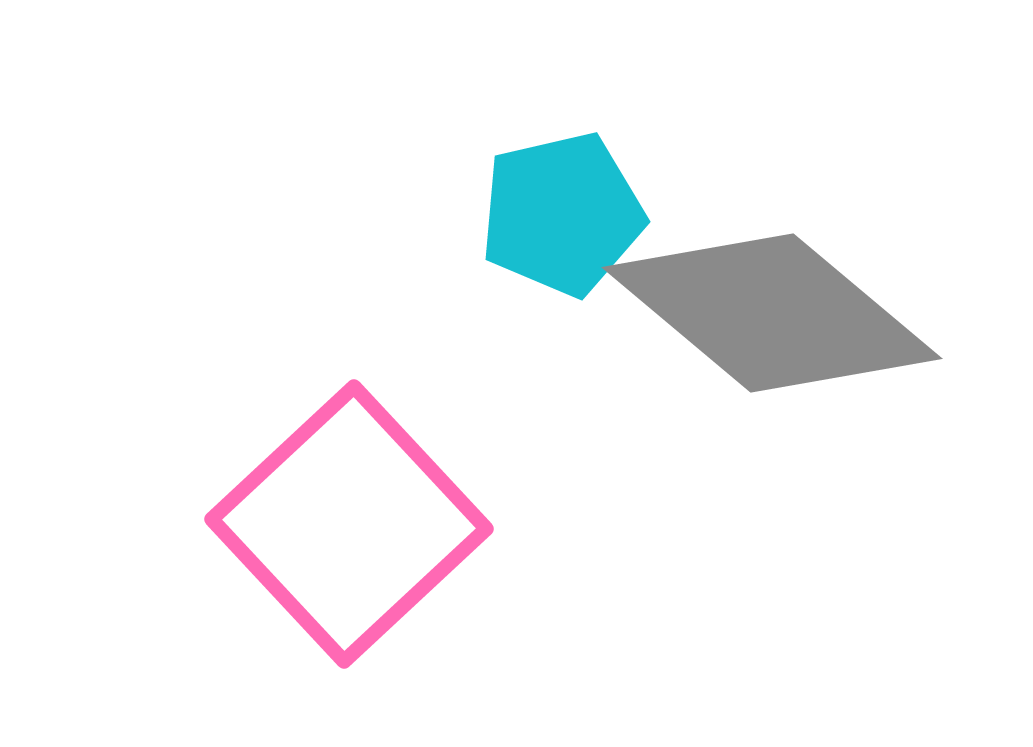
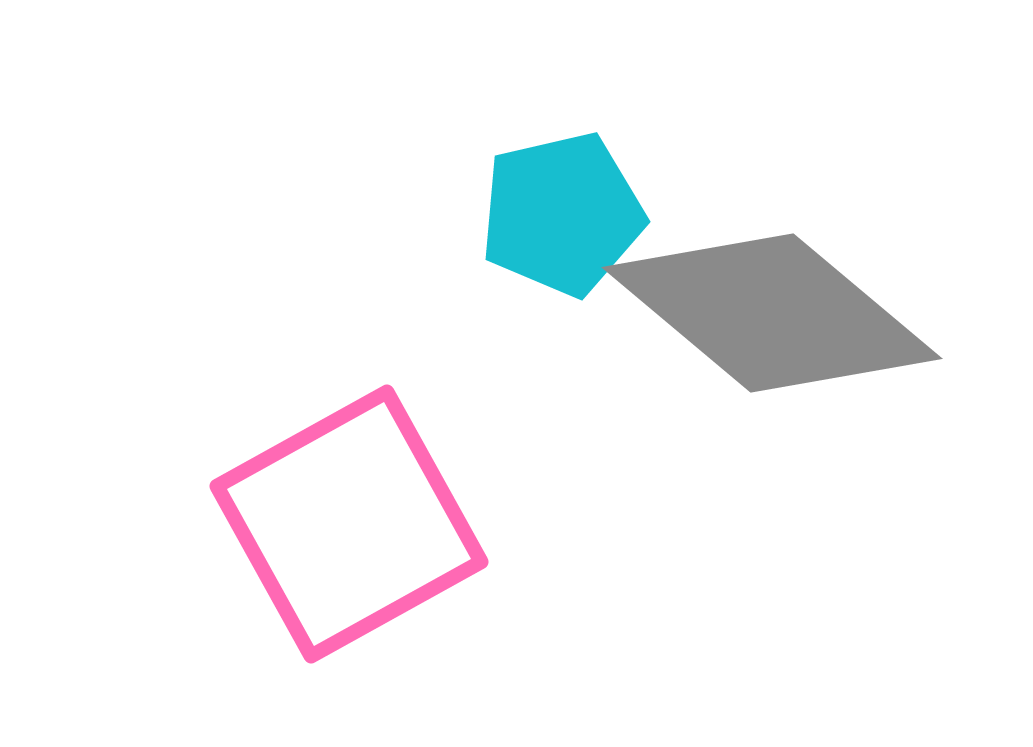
pink square: rotated 14 degrees clockwise
